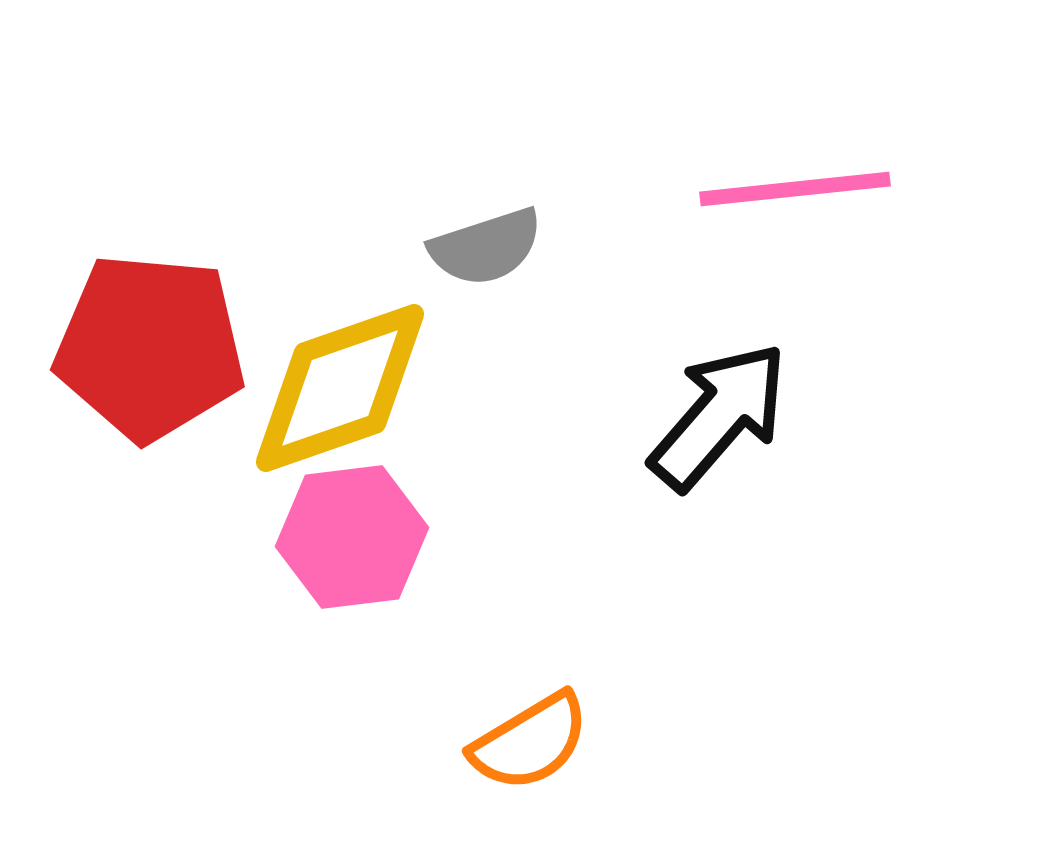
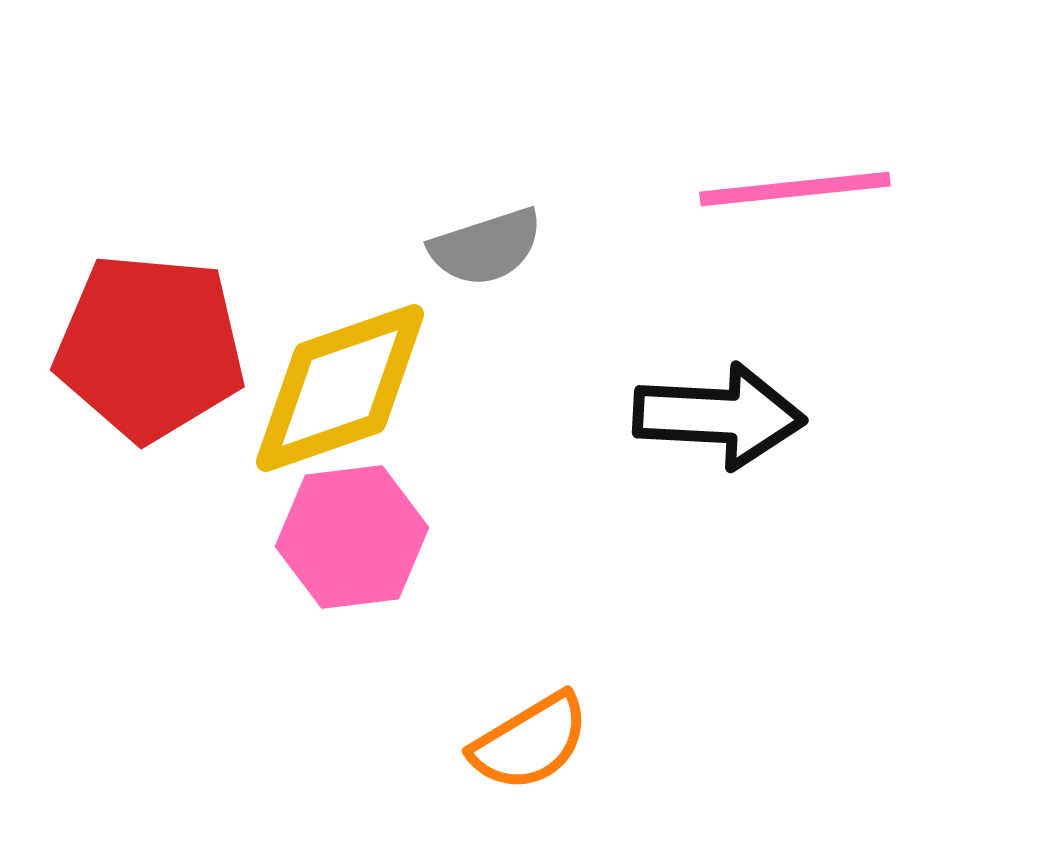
black arrow: rotated 52 degrees clockwise
